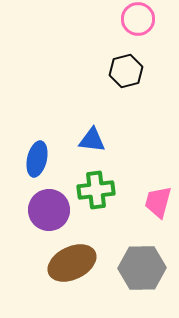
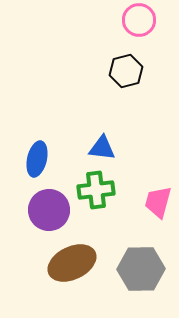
pink circle: moved 1 px right, 1 px down
blue triangle: moved 10 px right, 8 px down
gray hexagon: moved 1 px left, 1 px down
